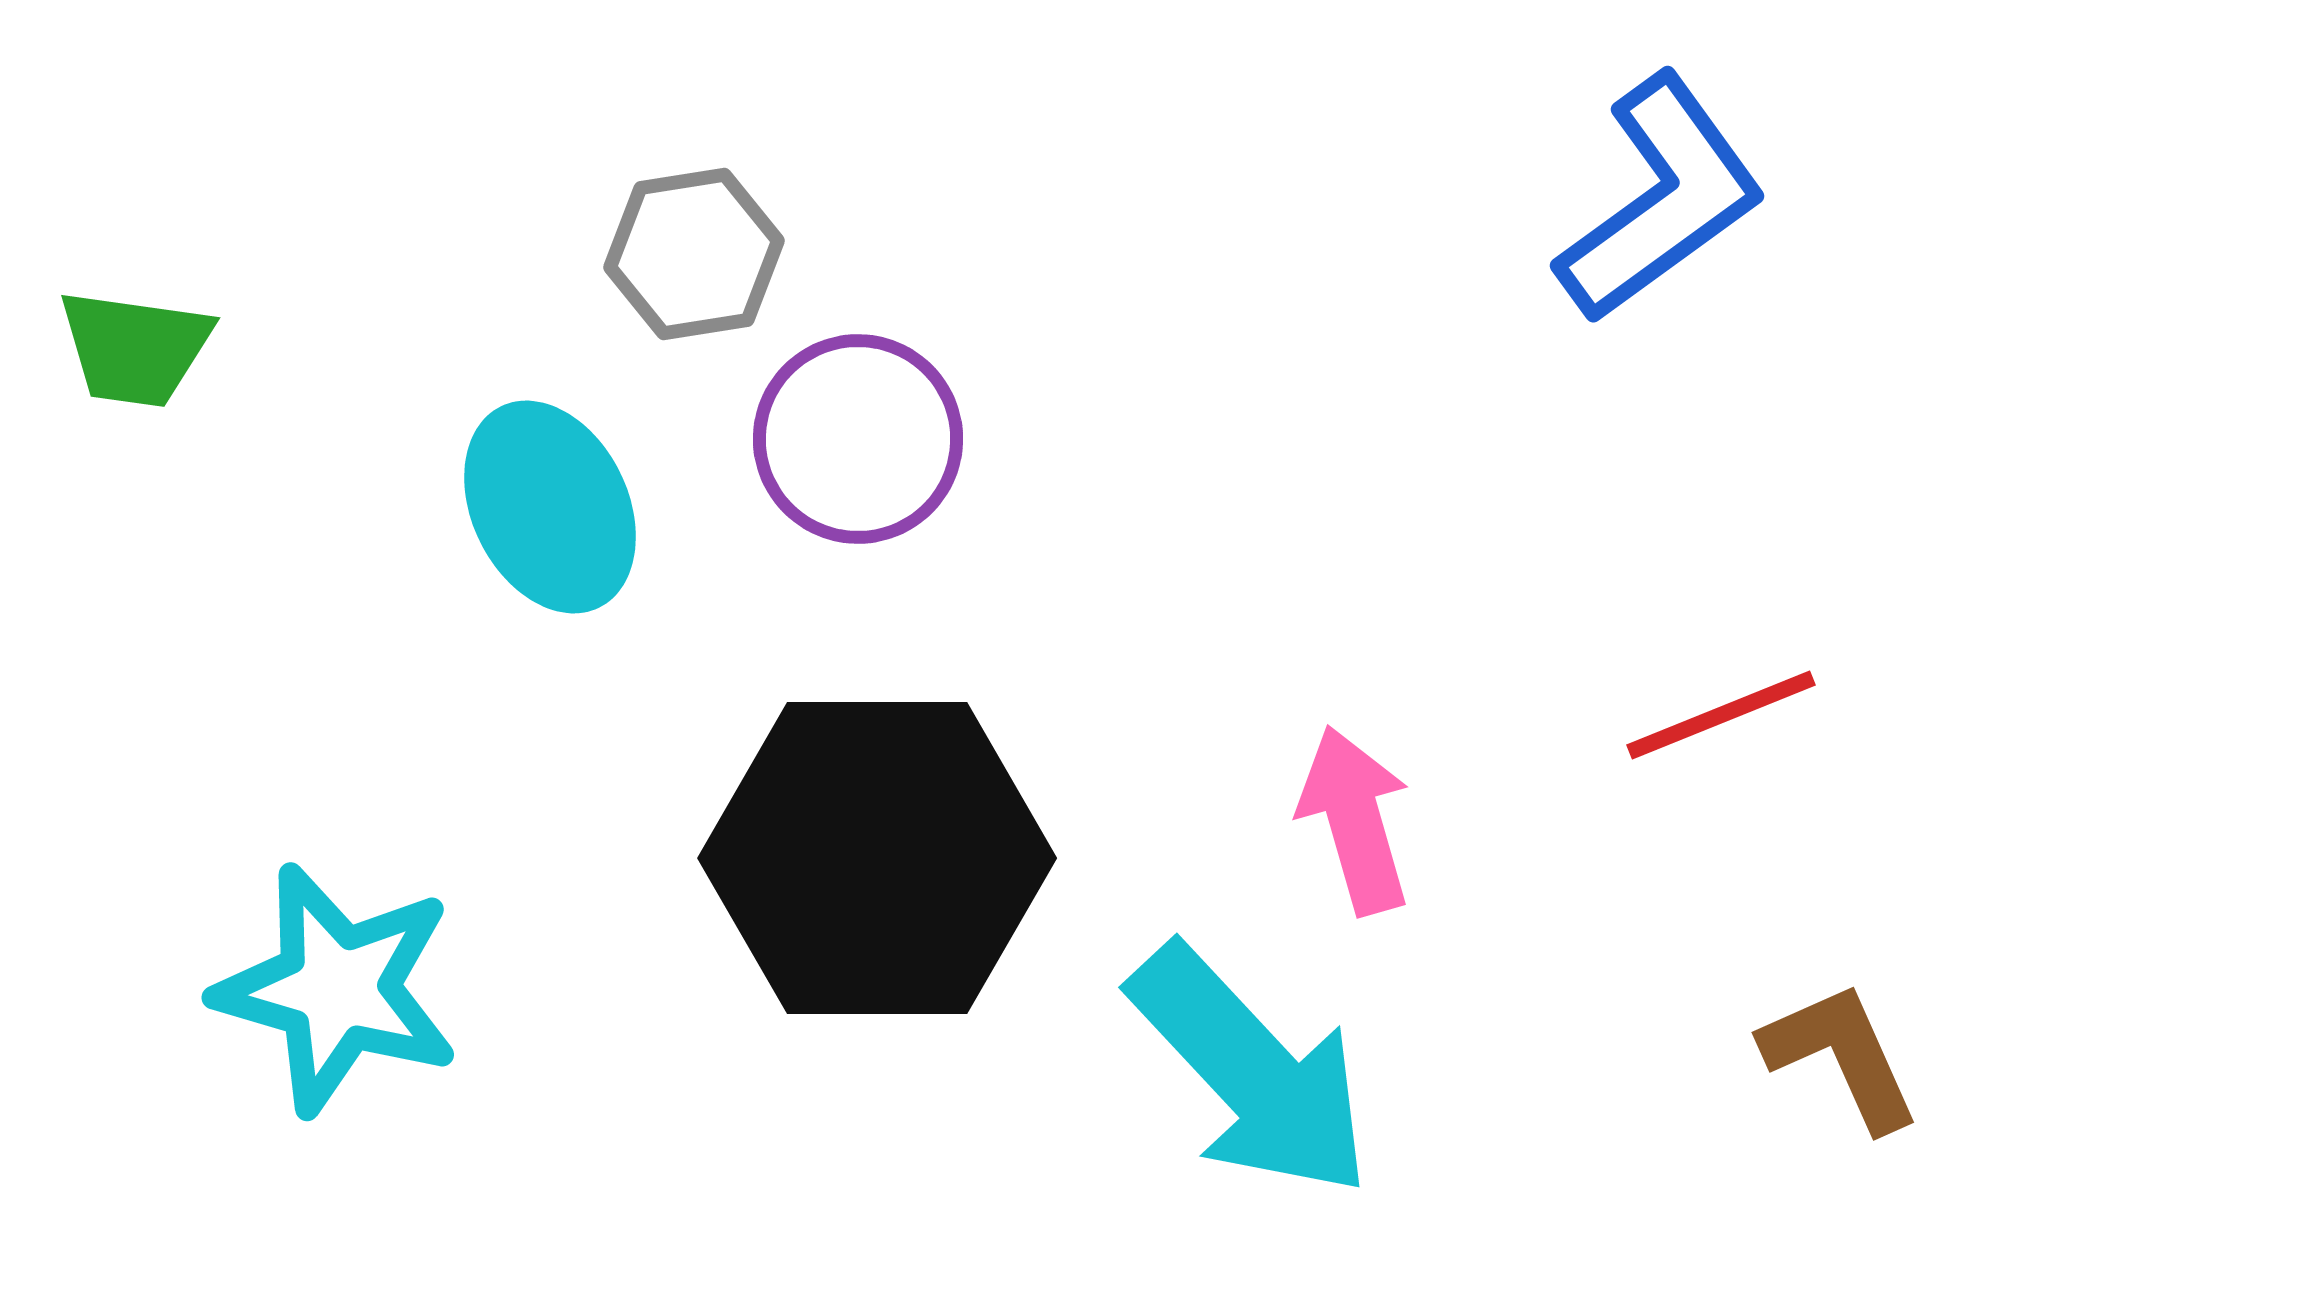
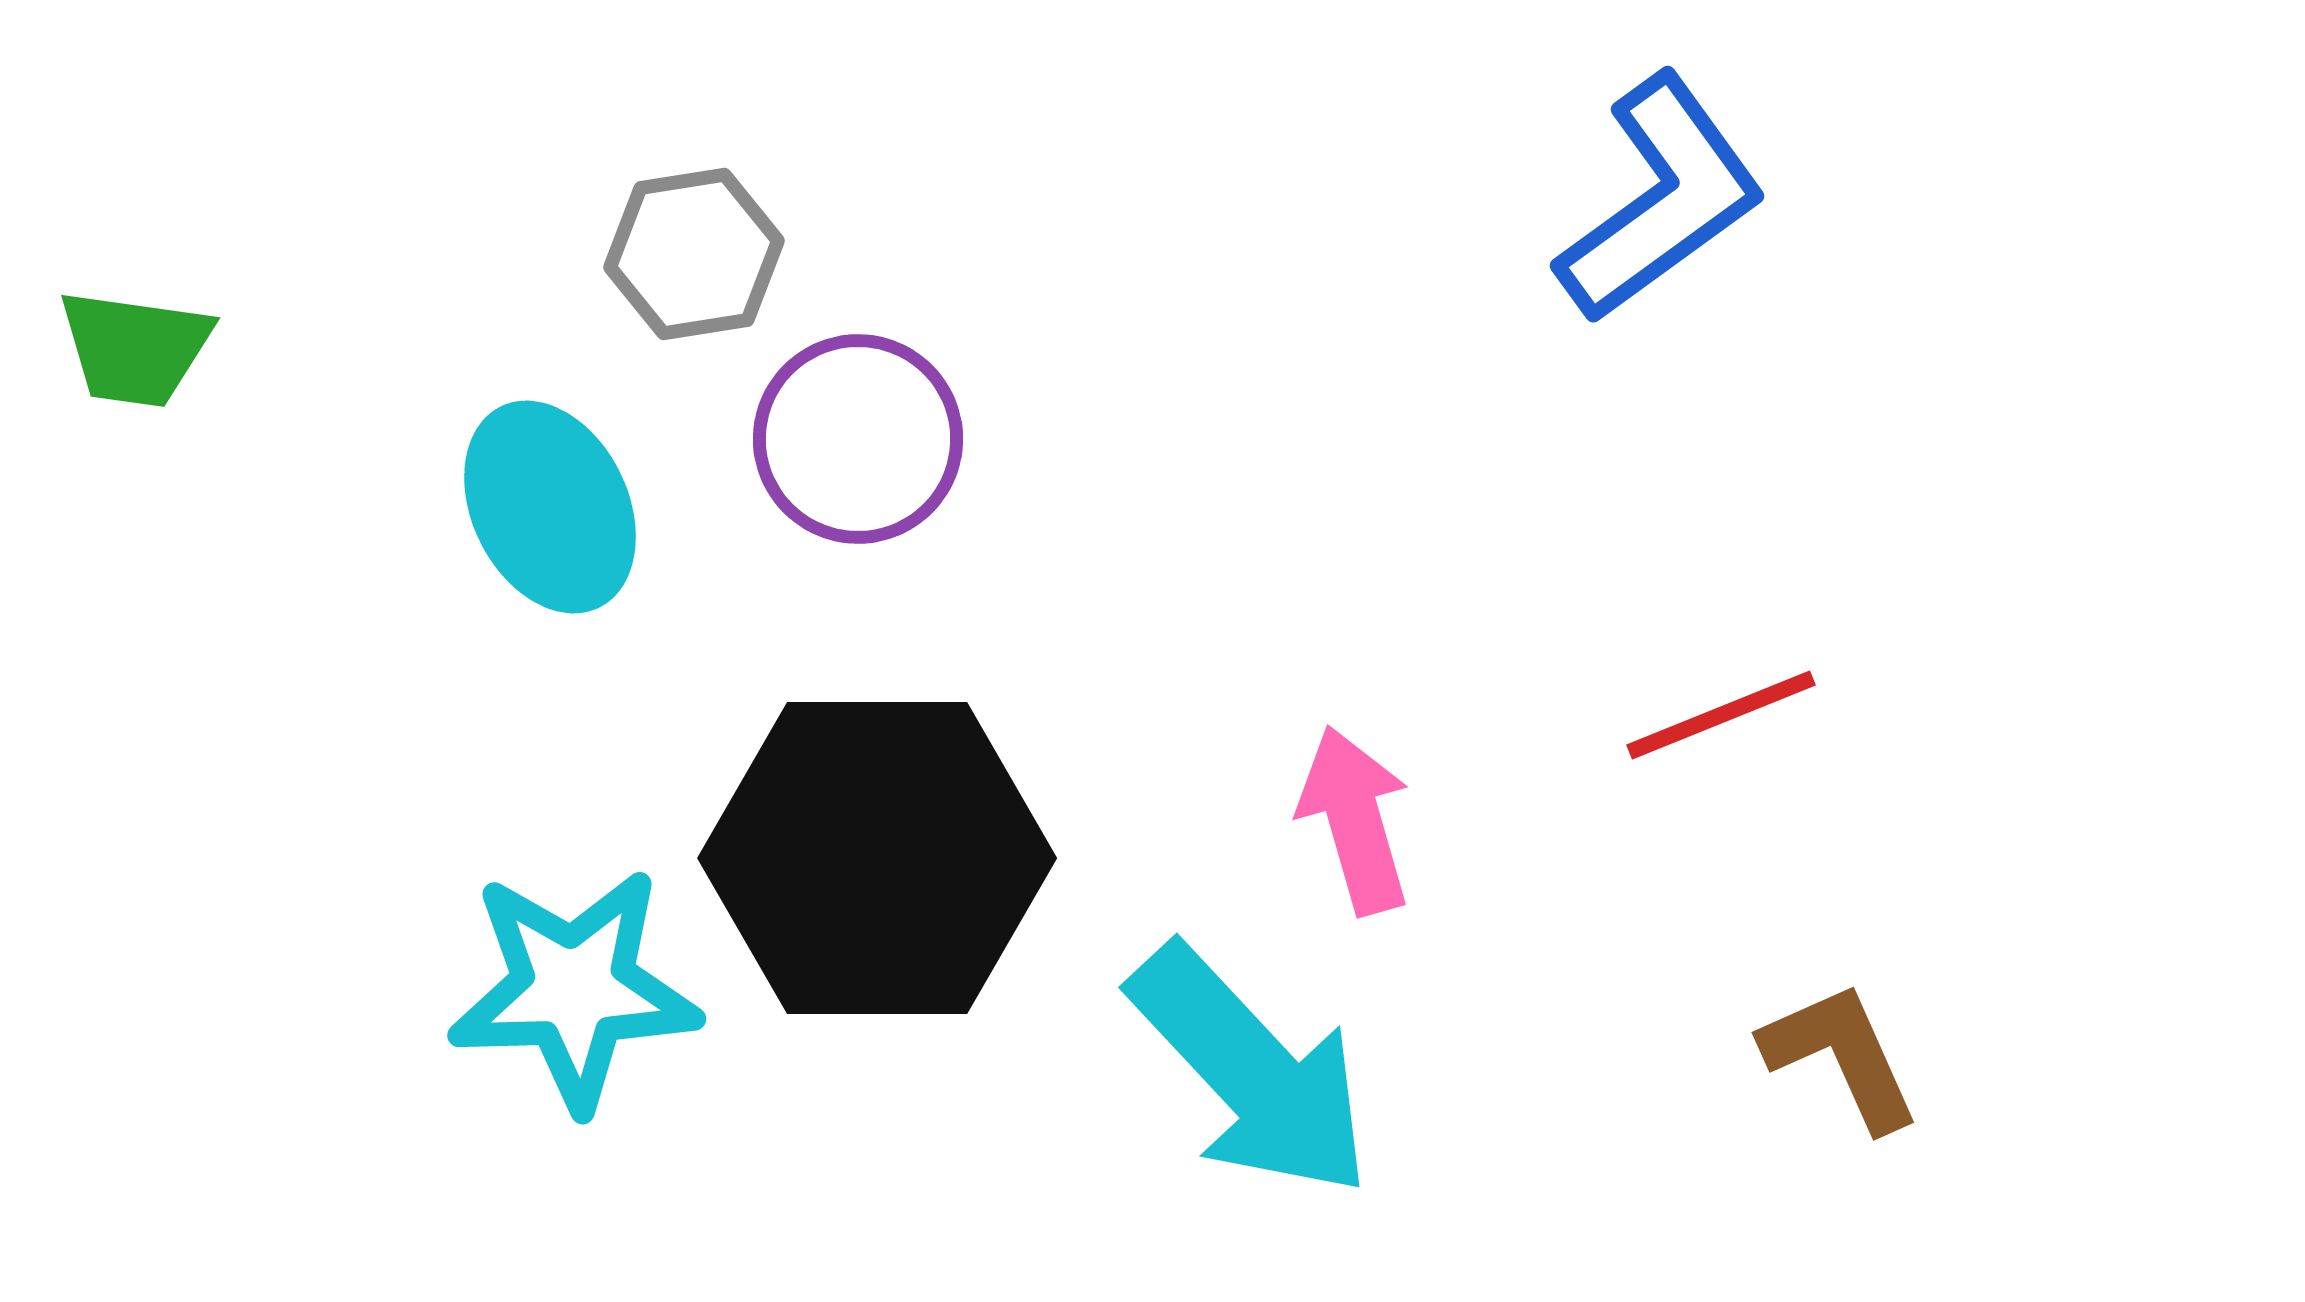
cyan star: moved 237 px right; rotated 18 degrees counterclockwise
